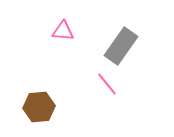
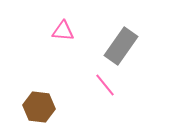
pink line: moved 2 px left, 1 px down
brown hexagon: rotated 12 degrees clockwise
